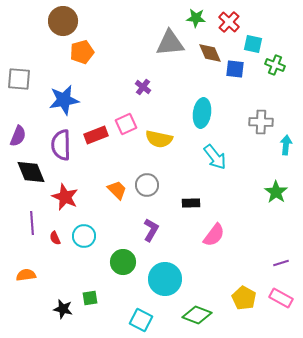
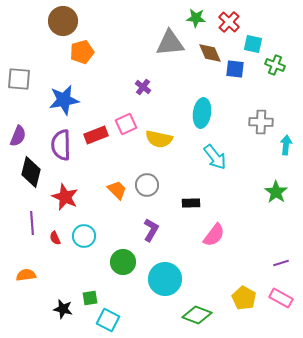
black diamond at (31, 172): rotated 36 degrees clockwise
cyan square at (141, 320): moved 33 px left
